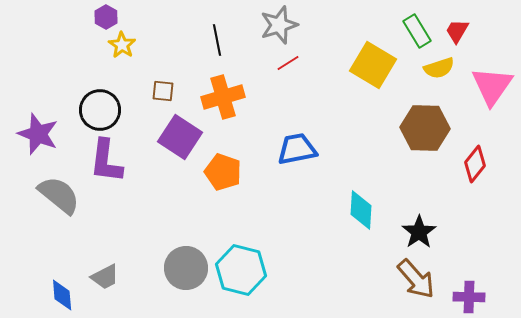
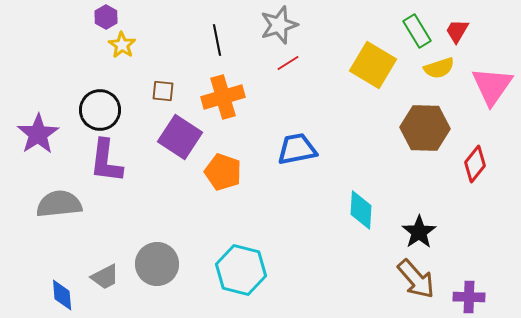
purple star: rotated 18 degrees clockwise
gray semicircle: moved 9 px down; rotated 45 degrees counterclockwise
gray circle: moved 29 px left, 4 px up
